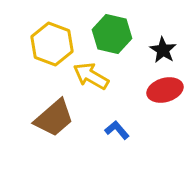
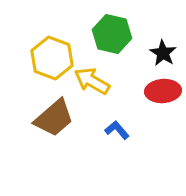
yellow hexagon: moved 14 px down
black star: moved 3 px down
yellow arrow: moved 1 px right, 5 px down
red ellipse: moved 2 px left, 1 px down; rotated 12 degrees clockwise
